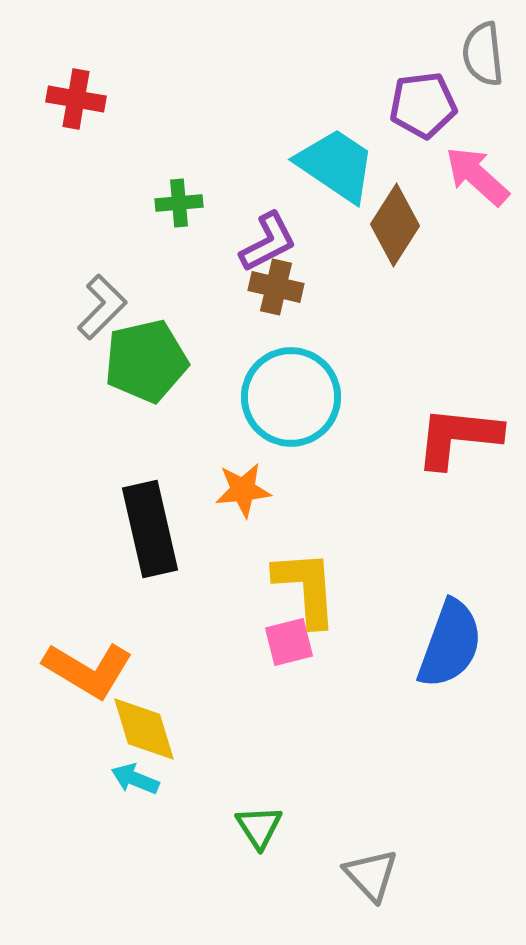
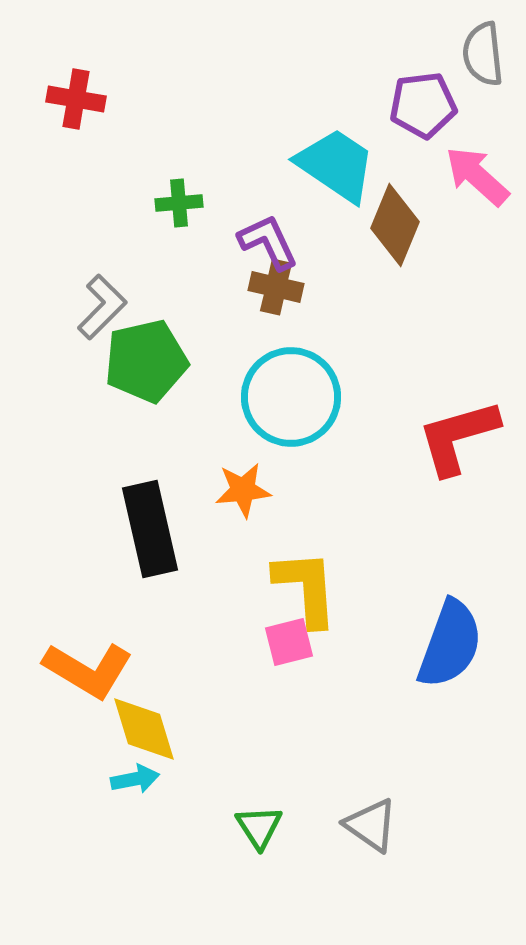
brown diamond: rotated 10 degrees counterclockwise
purple L-shape: rotated 88 degrees counterclockwise
red L-shape: rotated 22 degrees counterclockwise
cyan arrow: rotated 147 degrees clockwise
gray triangle: moved 50 px up; rotated 12 degrees counterclockwise
